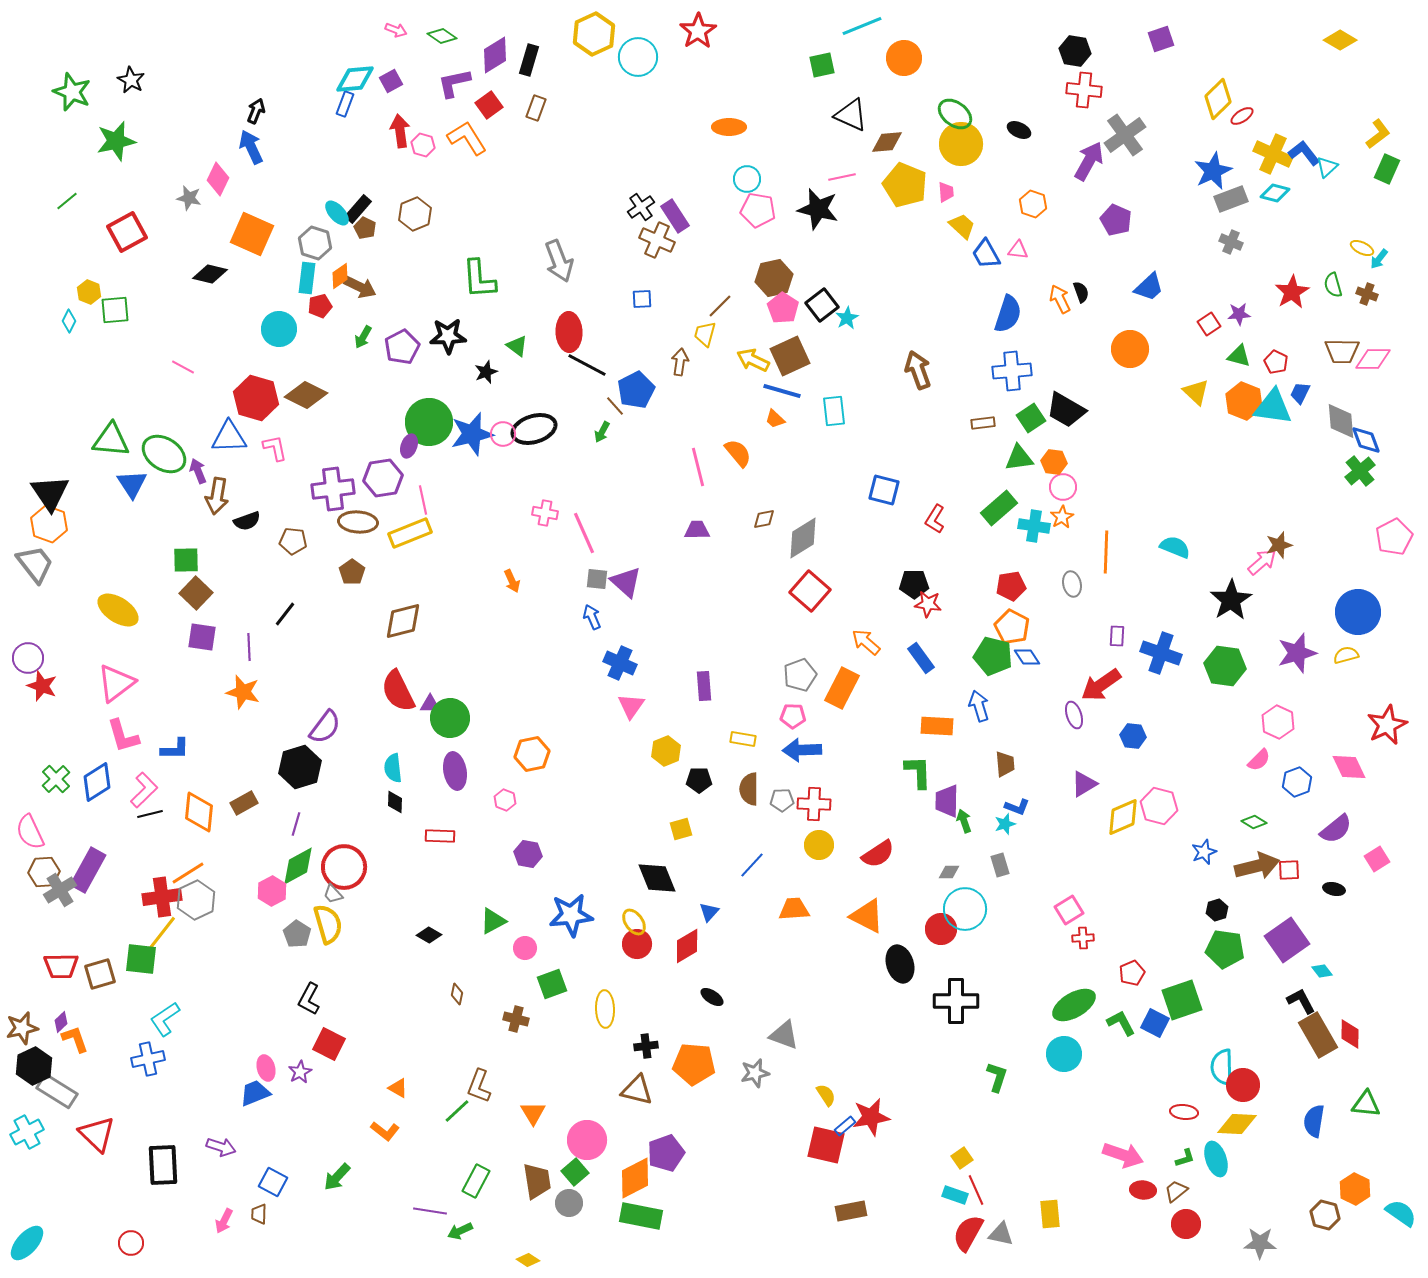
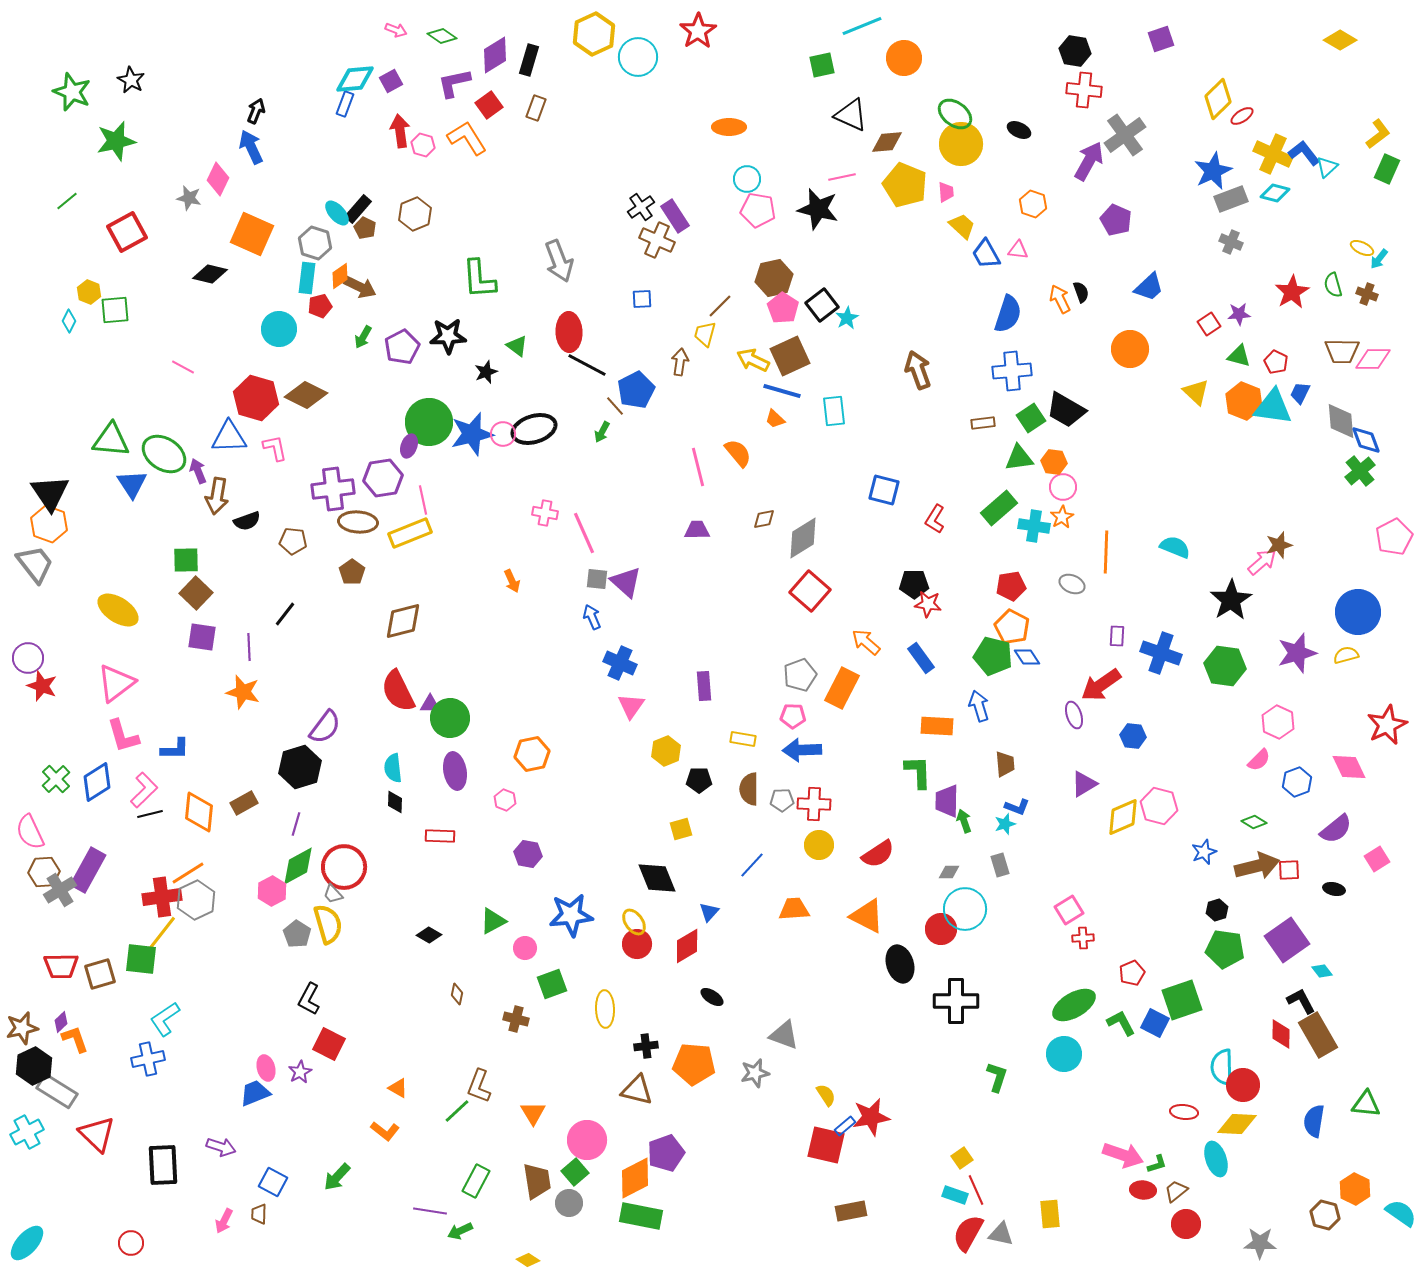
gray ellipse at (1072, 584): rotated 55 degrees counterclockwise
red diamond at (1350, 1034): moved 69 px left
green L-shape at (1185, 1158): moved 28 px left, 6 px down
